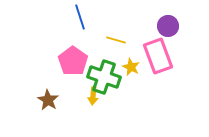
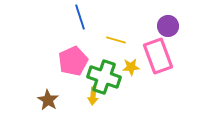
pink pentagon: rotated 12 degrees clockwise
yellow star: rotated 30 degrees counterclockwise
